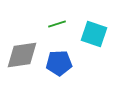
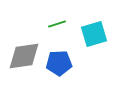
cyan square: rotated 36 degrees counterclockwise
gray diamond: moved 2 px right, 1 px down
